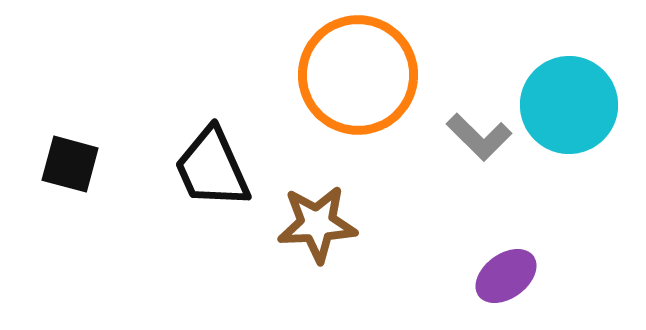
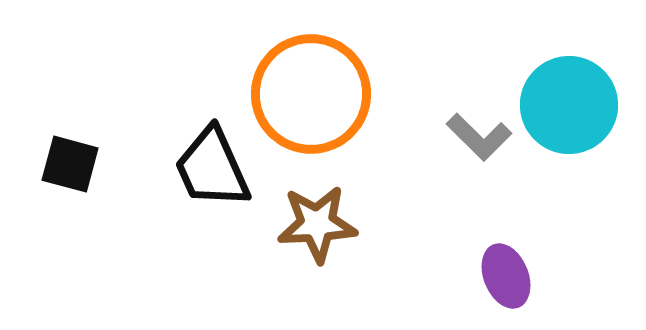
orange circle: moved 47 px left, 19 px down
purple ellipse: rotated 76 degrees counterclockwise
